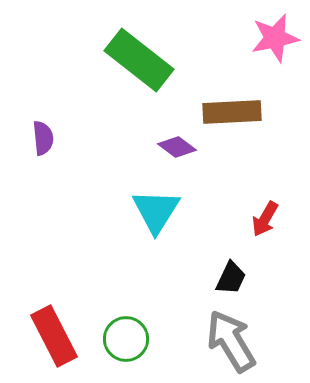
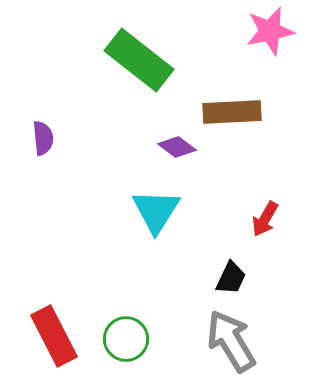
pink star: moved 5 px left, 7 px up
